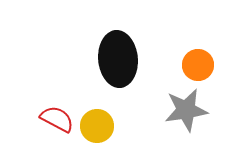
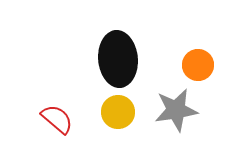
gray star: moved 10 px left
red semicircle: rotated 12 degrees clockwise
yellow circle: moved 21 px right, 14 px up
